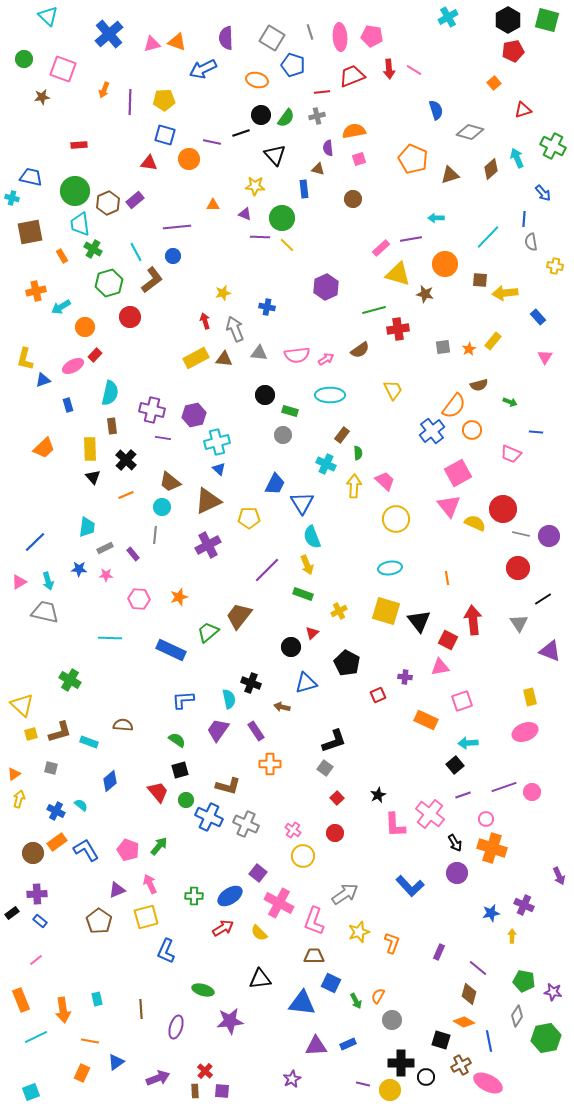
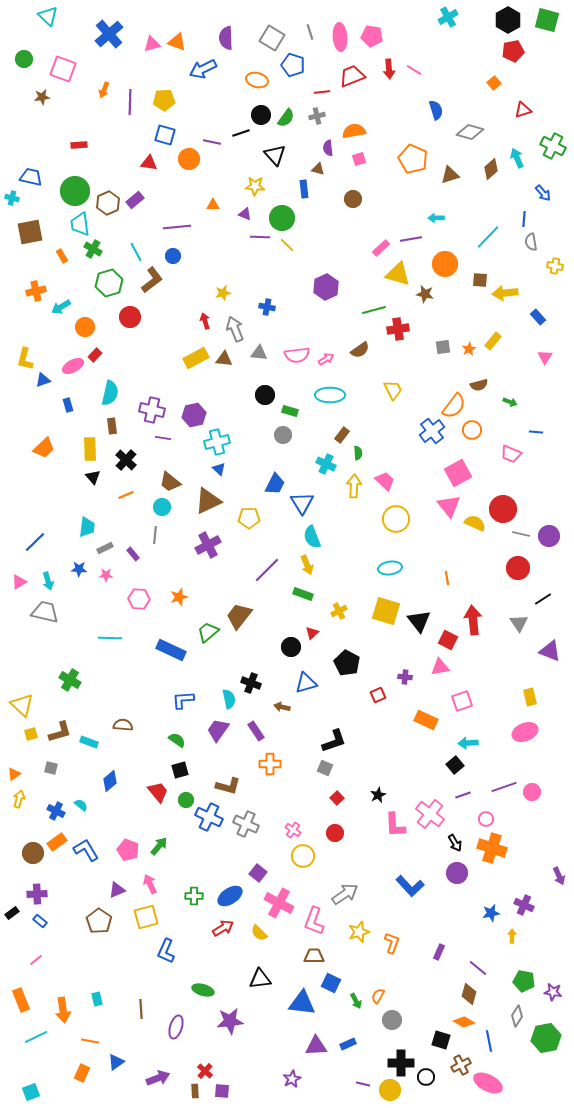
gray square at (325, 768): rotated 14 degrees counterclockwise
